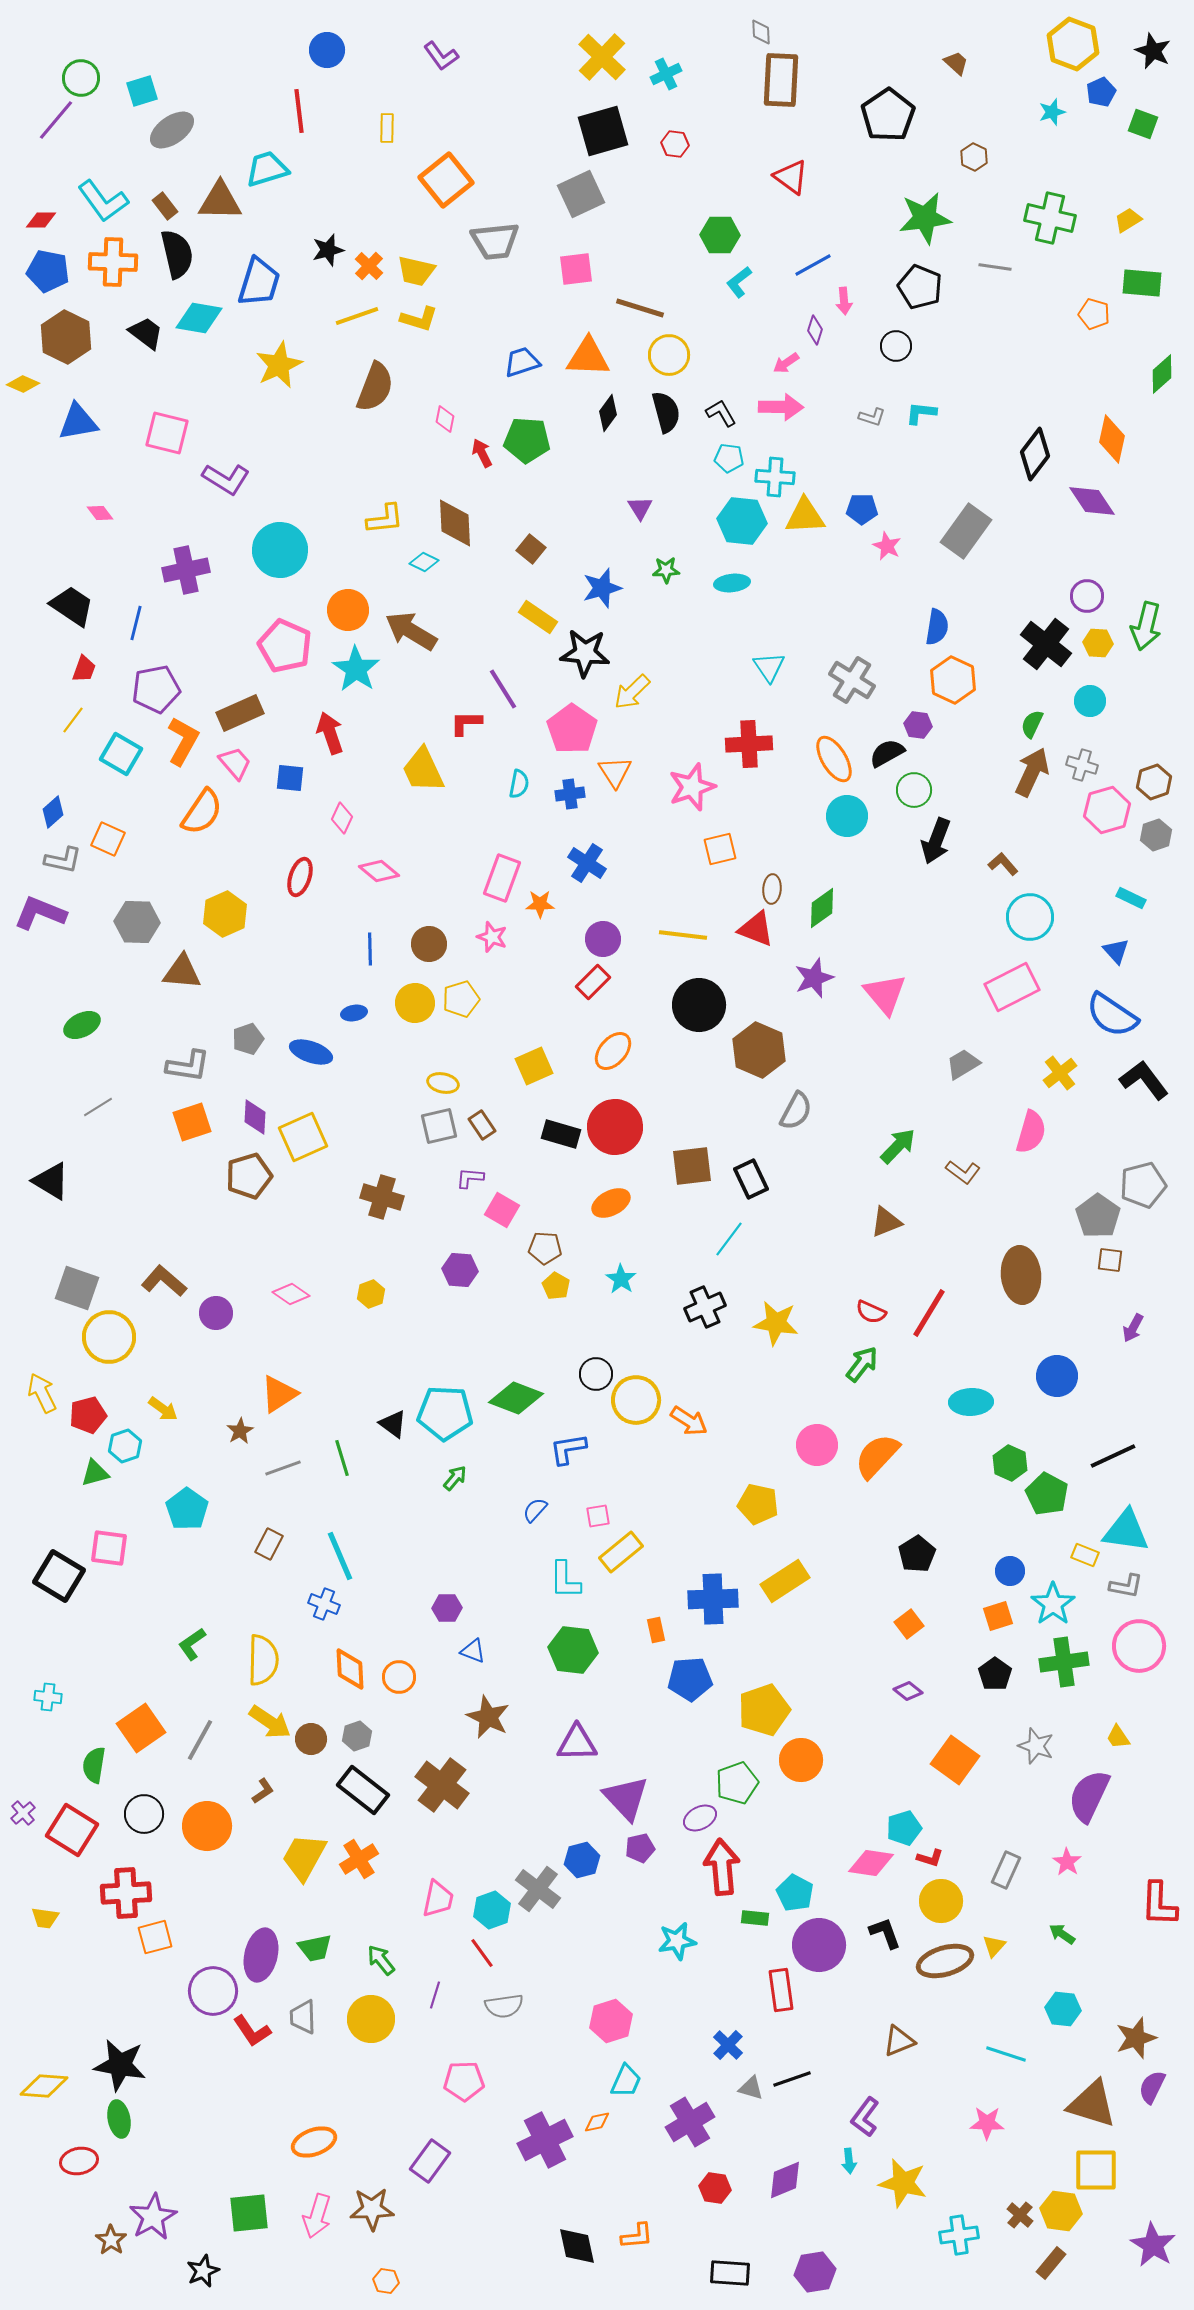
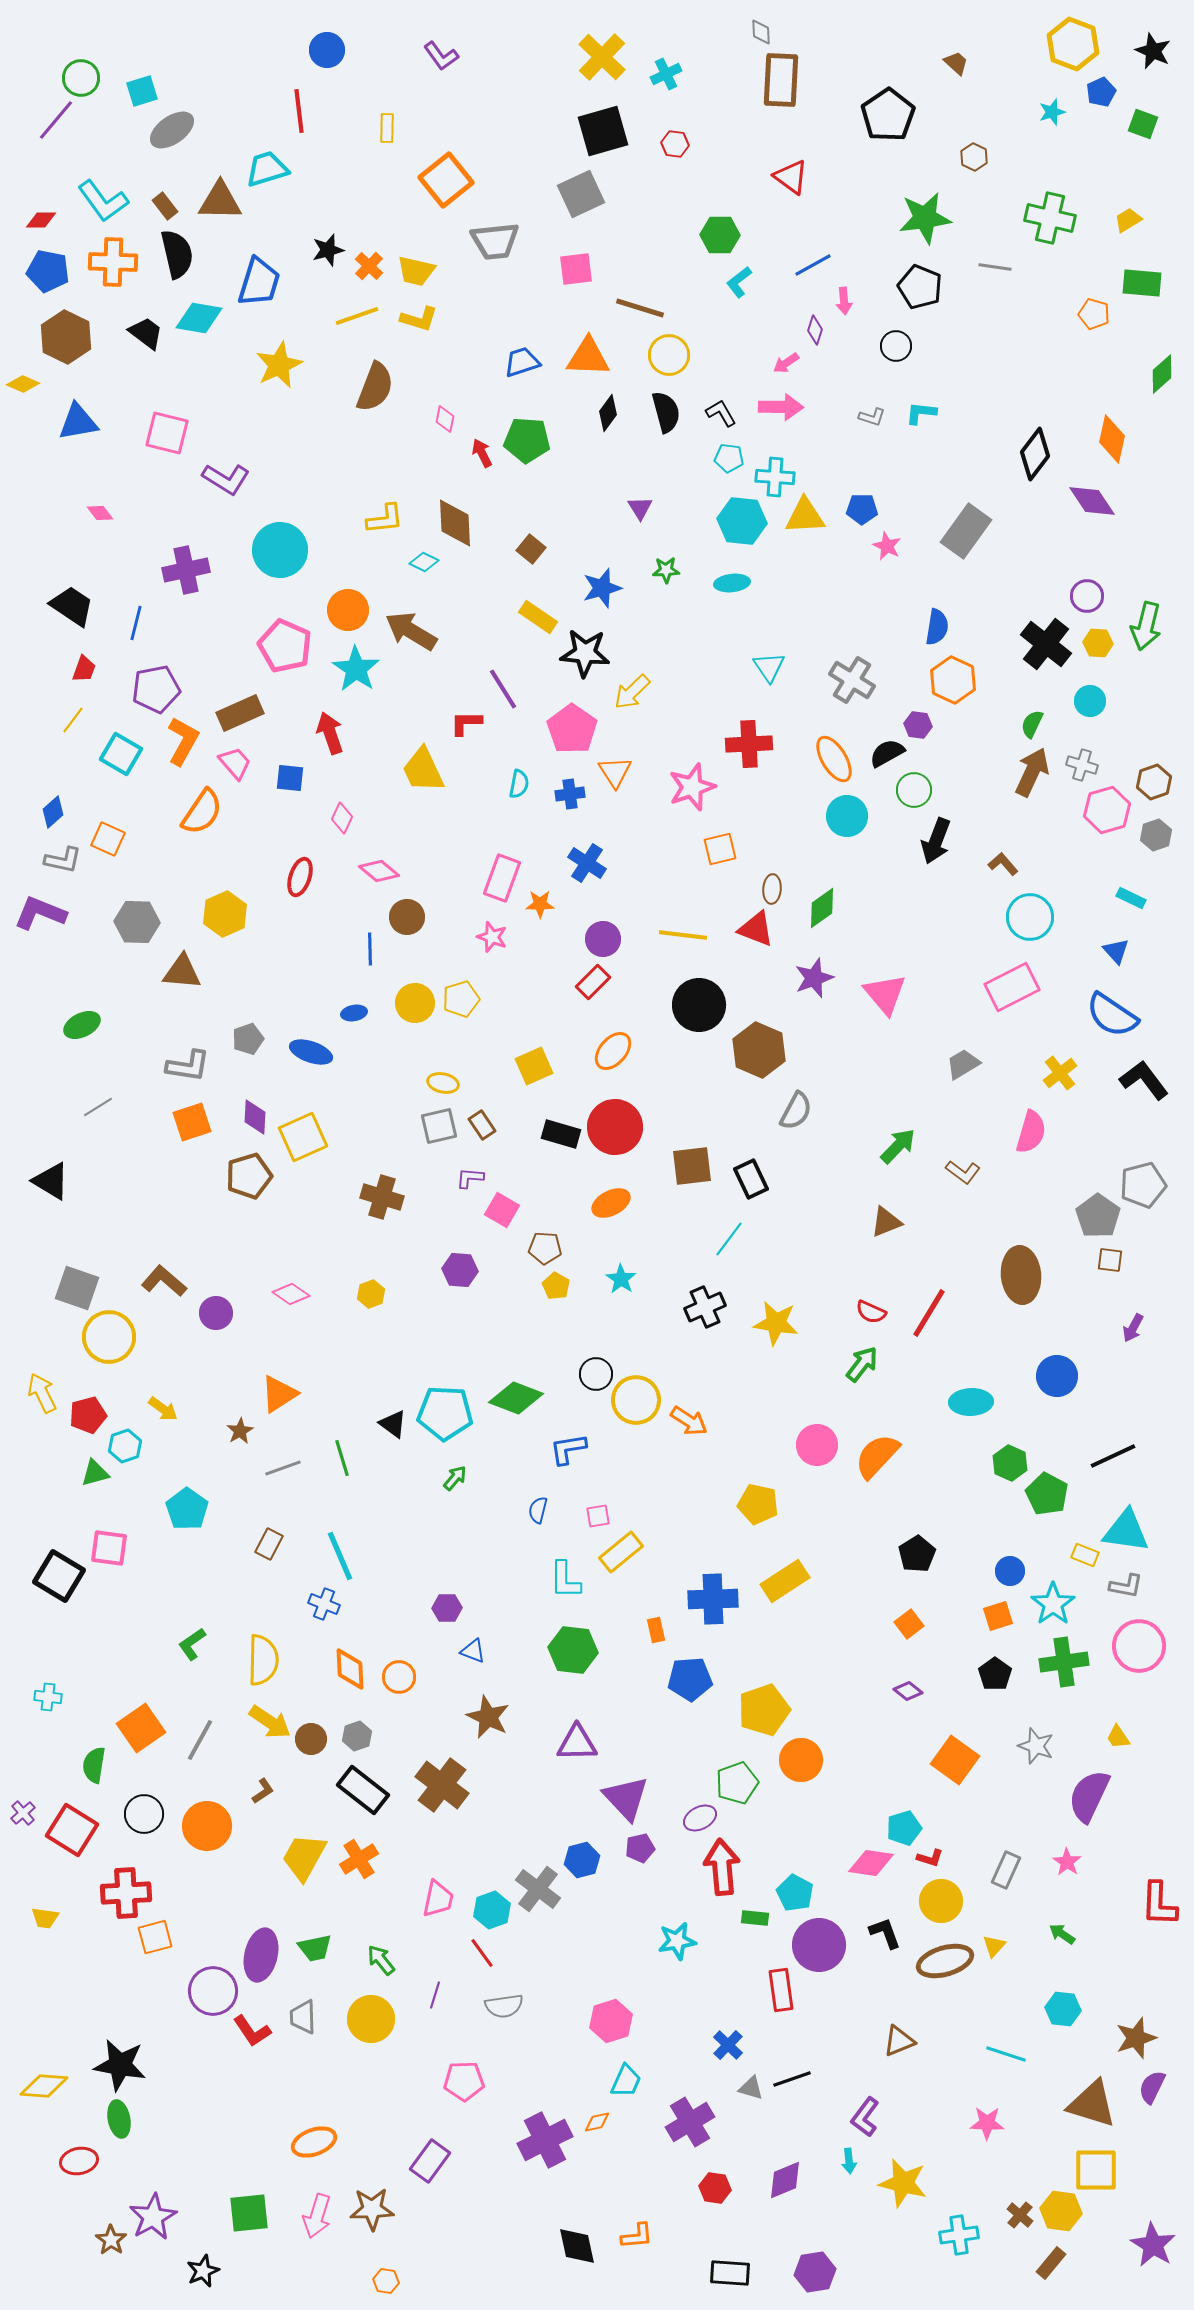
brown circle at (429, 944): moved 22 px left, 27 px up
blue semicircle at (535, 1510): moved 3 px right; rotated 28 degrees counterclockwise
